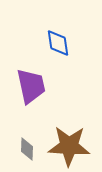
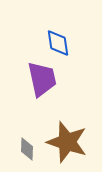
purple trapezoid: moved 11 px right, 7 px up
brown star: moved 2 px left, 4 px up; rotated 15 degrees clockwise
